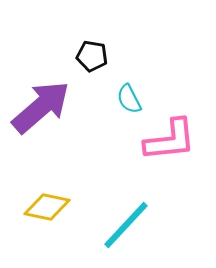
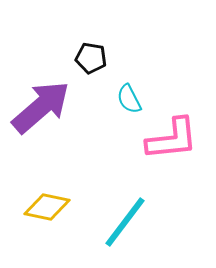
black pentagon: moved 1 px left, 2 px down
pink L-shape: moved 2 px right, 1 px up
cyan line: moved 1 px left, 3 px up; rotated 6 degrees counterclockwise
